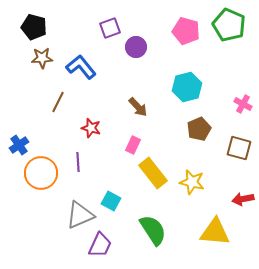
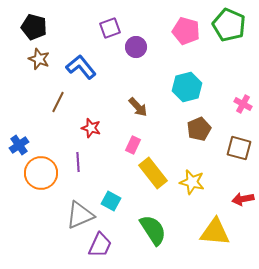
brown star: moved 3 px left, 1 px down; rotated 25 degrees clockwise
